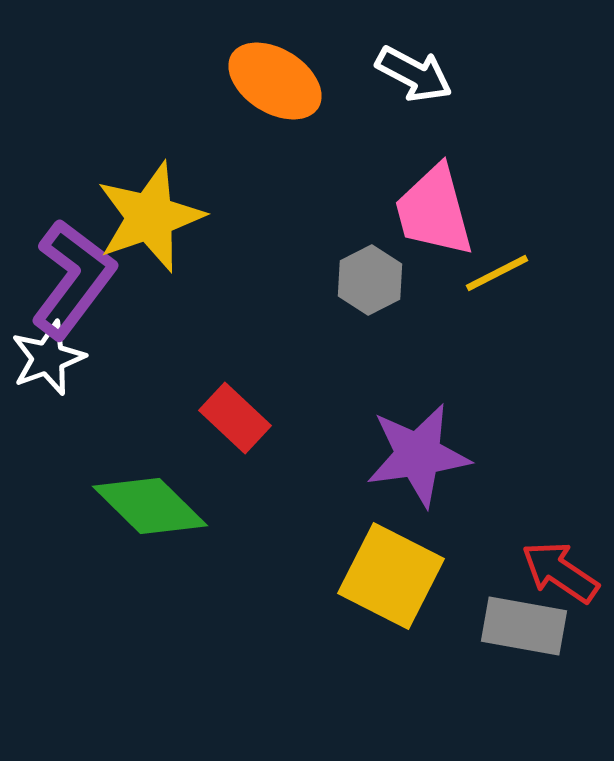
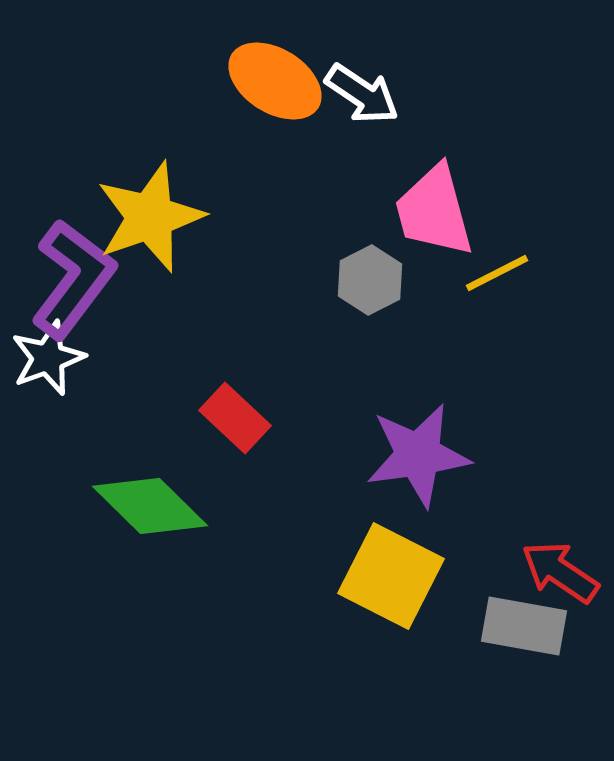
white arrow: moved 52 px left, 20 px down; rotated 6 degrees clockwise
